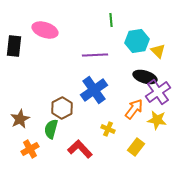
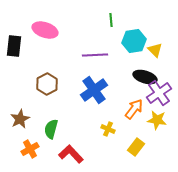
cyan hexagon: moved 3 px left
yellow triangle: moved 3 px left, 1 px up
purple cross: moved 1 px right, 1 px down
brown hexagon: moved 15 px left, 24 px up
red L-shape: moved 9 px left, 5 px down
